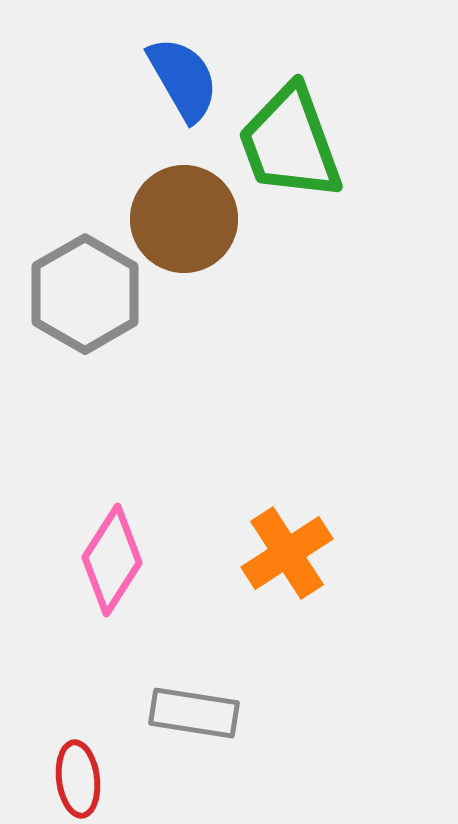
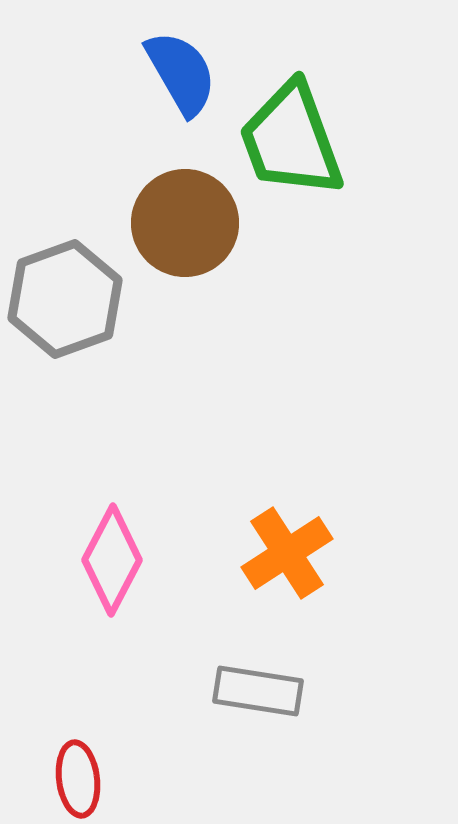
blue semicircle: moved 2 px left, 6 px up
green trapezoid: moved 1 px right, 3 px up
brown circle: moved 1 px right, 4 px down
gray hexagon: moved 20 px left, 5 px down; rotated 10 degrees clockwise
pink diamond: rotated 5 degrees counterclockwise
gray rectangle: moved 64 px right, 22 px up
